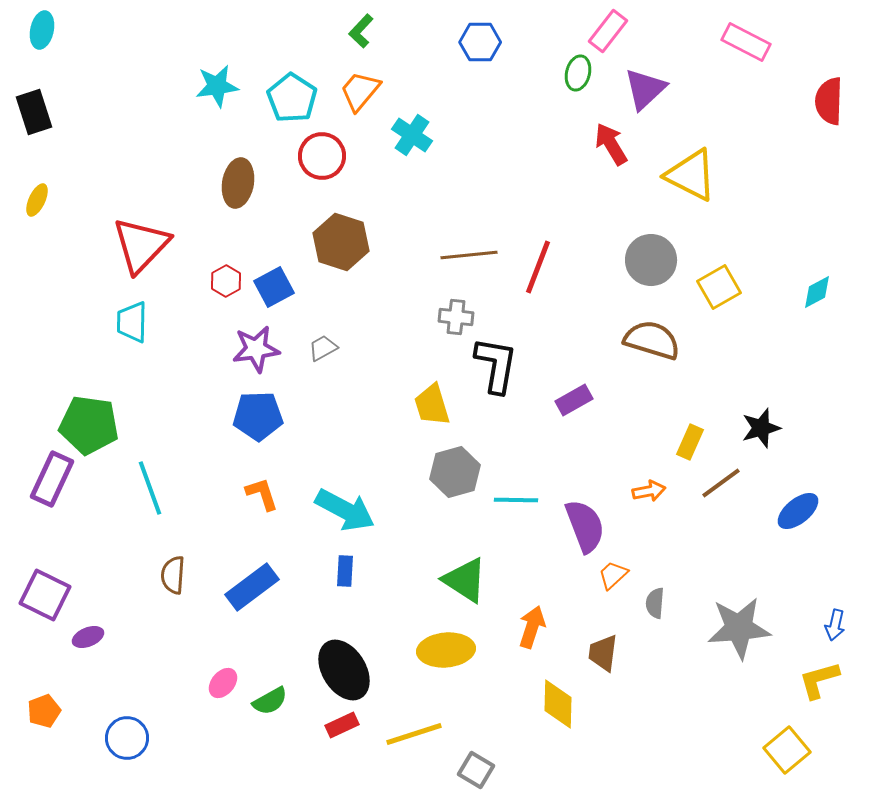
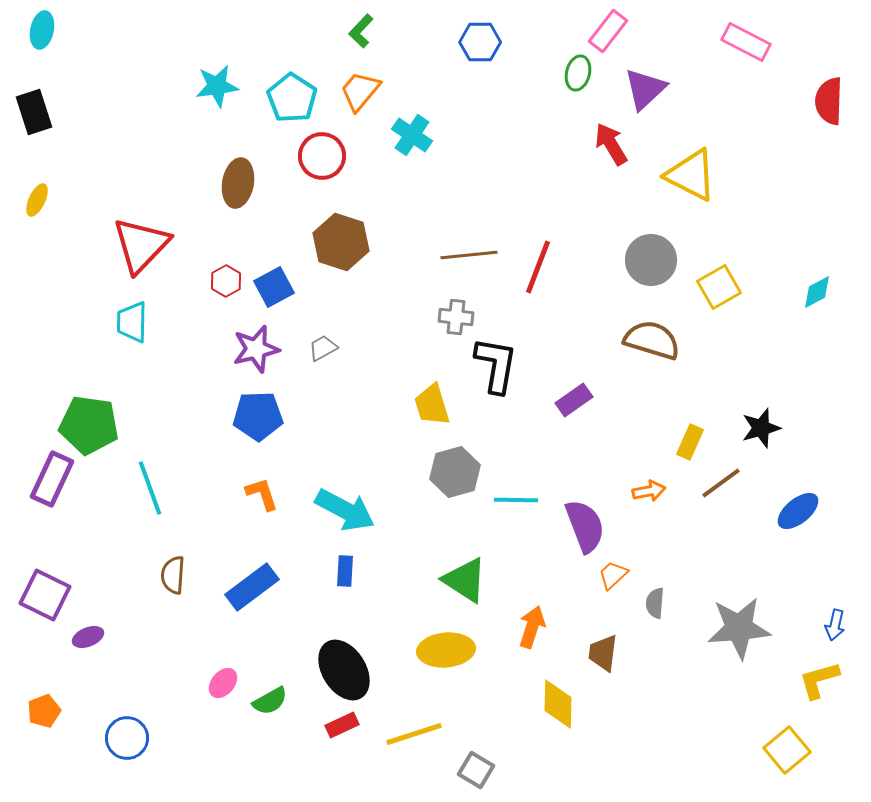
purple star at (256, 349): rotated 6 degrees counterclockwise
purple rectangle at (574, 400): rotated 6 degrees counterclockwise
